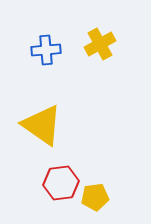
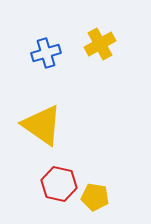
blue cross: moved 3 px down; rotated 12 degrees counterclockwise
red hexagon: moved 2 px left, 1 px down; rotated 20 degrees clockwise
yellow pentagon: rotated 16 degrees clockwise
